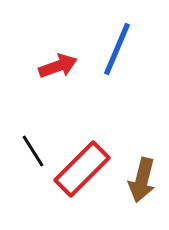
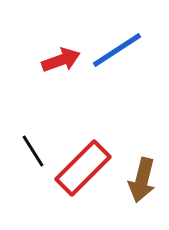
blue line: moved 1 px down; rotated 34 degrees clockwise
red arrow: moved 3 px right, 6 px up
red rectangle: moved 1 px right, 1 px up
